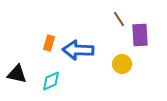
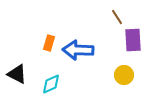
brown line: moved 2 px left, 2 px up
purple rectangle: moved 7 px left, 5 px down
yellow circle: moved 2 px right, 11 px down
black triangle: rotated 15 degrees clockwise
cyan diamond: moved 3 px down
